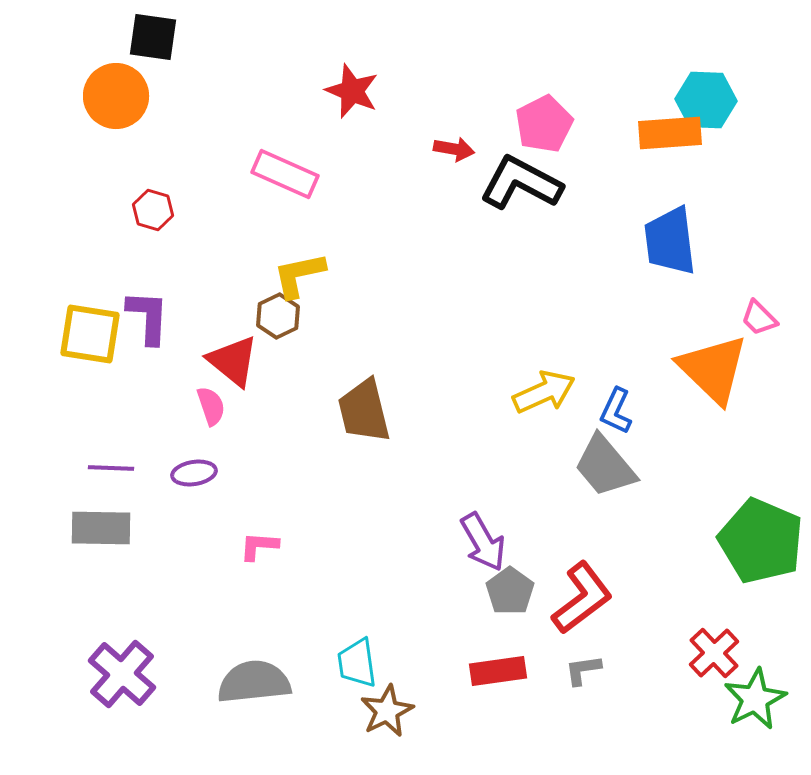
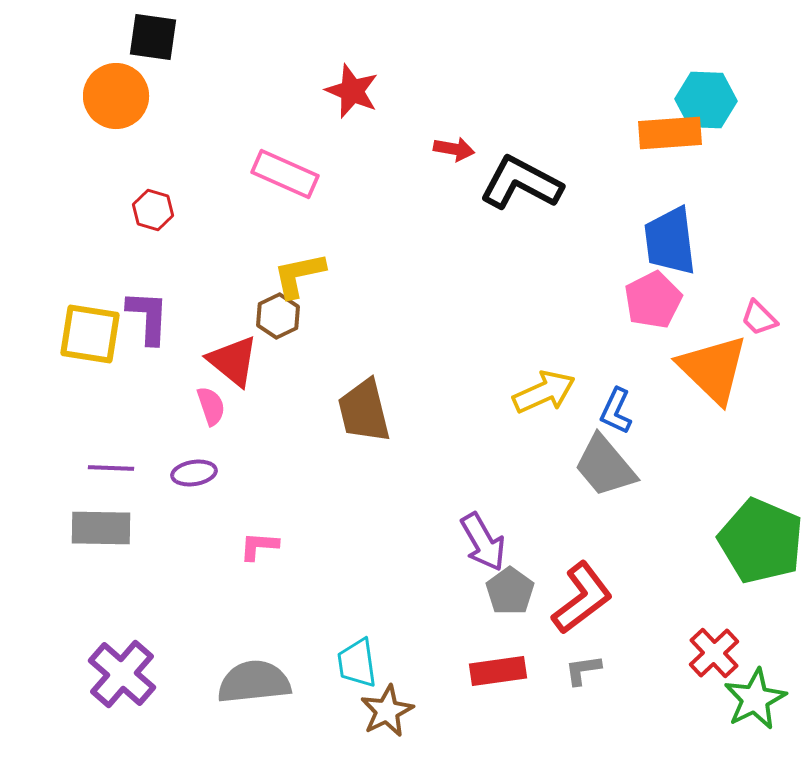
pink pentagon: moved 109 px right, 176 px down
